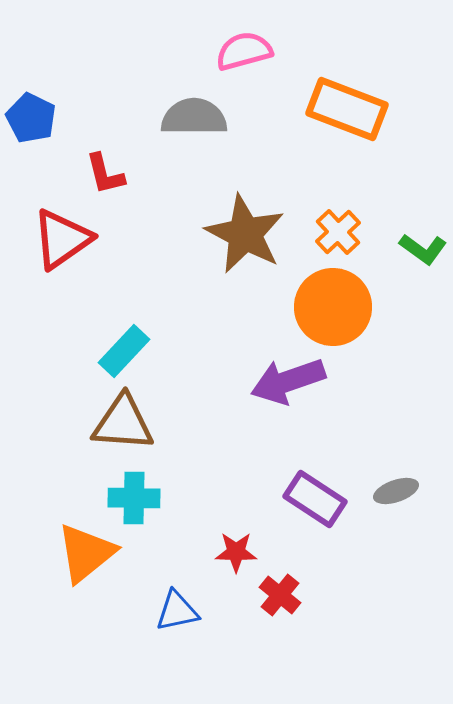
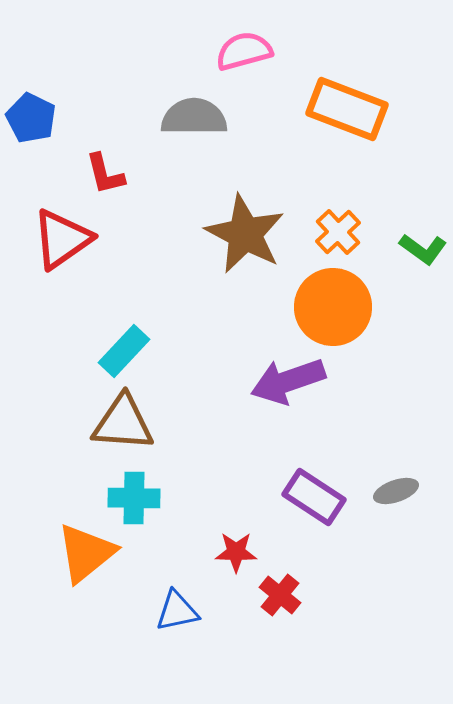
purple rectangle: moved 1 px left, 2 px up
